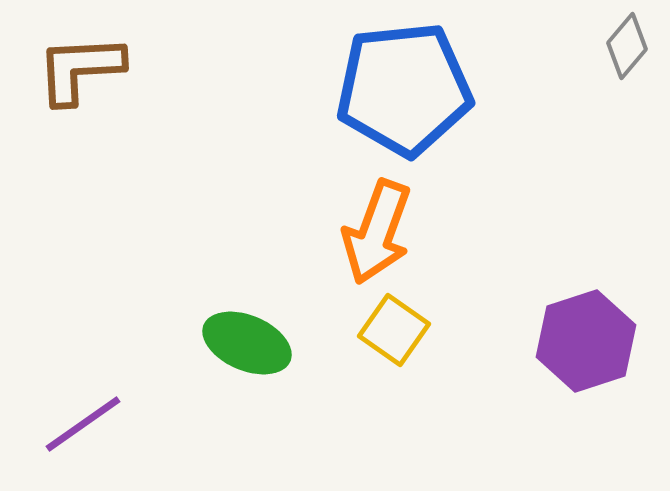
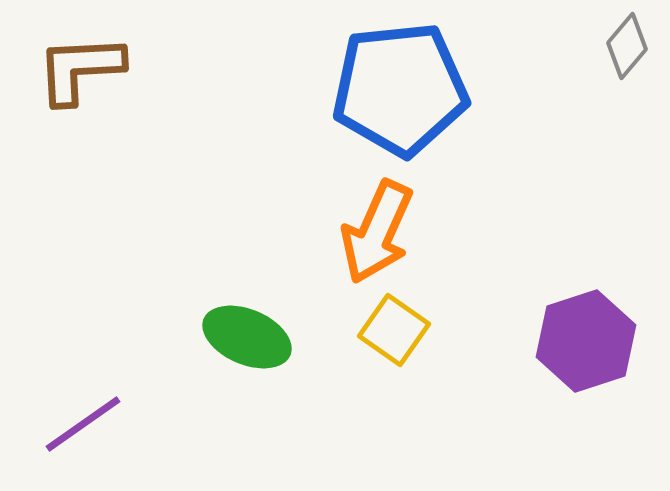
blue pentagon: moved 4 px left
orange arrow: rotated 4 degrees clockwise
green ellipse: moved 6 px up
